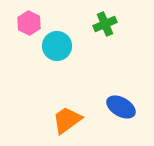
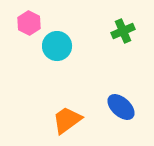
green cross: moved 18 px right, 7 px down
blue ellipse: rotated 12 degrees clockwise
